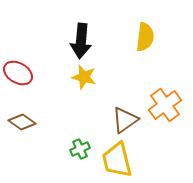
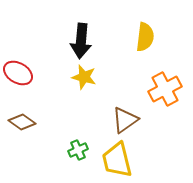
orange cross: moved 16 px up; rotated 8 degrees clockwise
green cross: moved 2 px left, 1 px down
